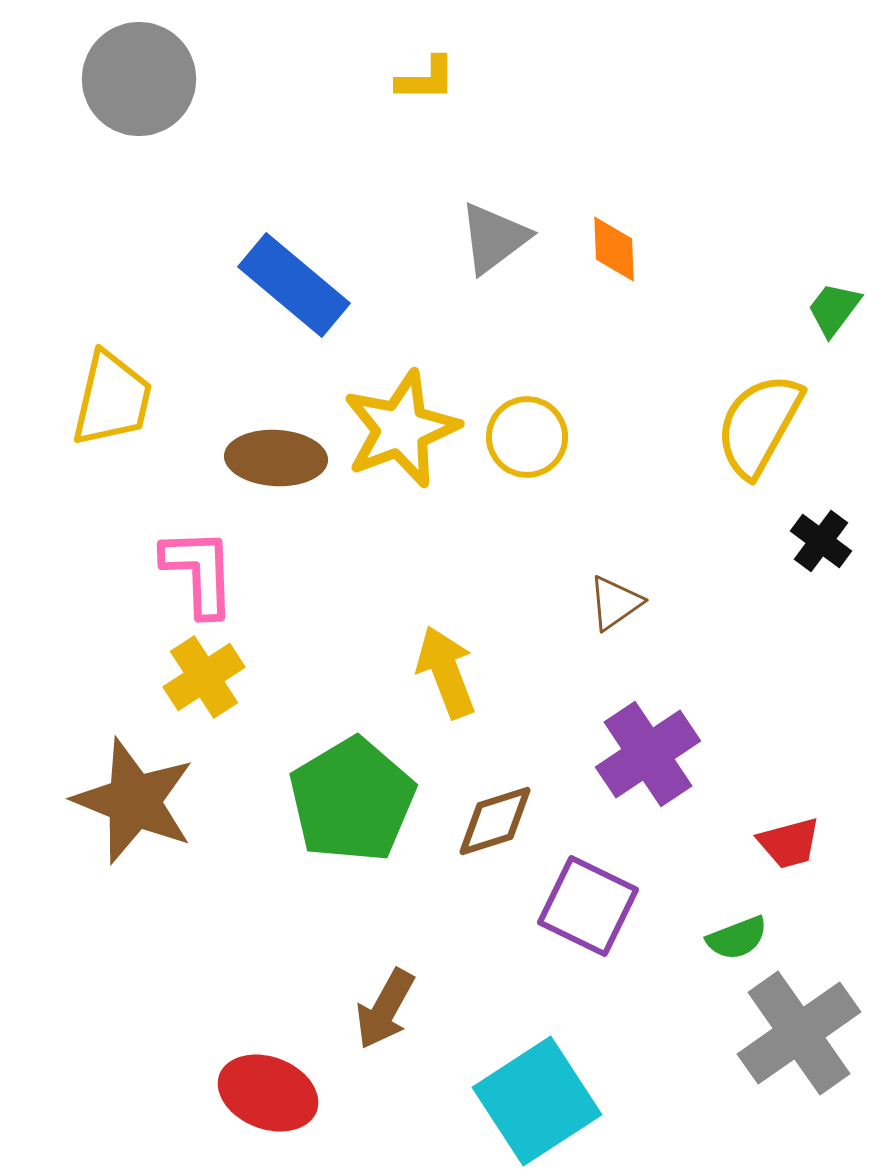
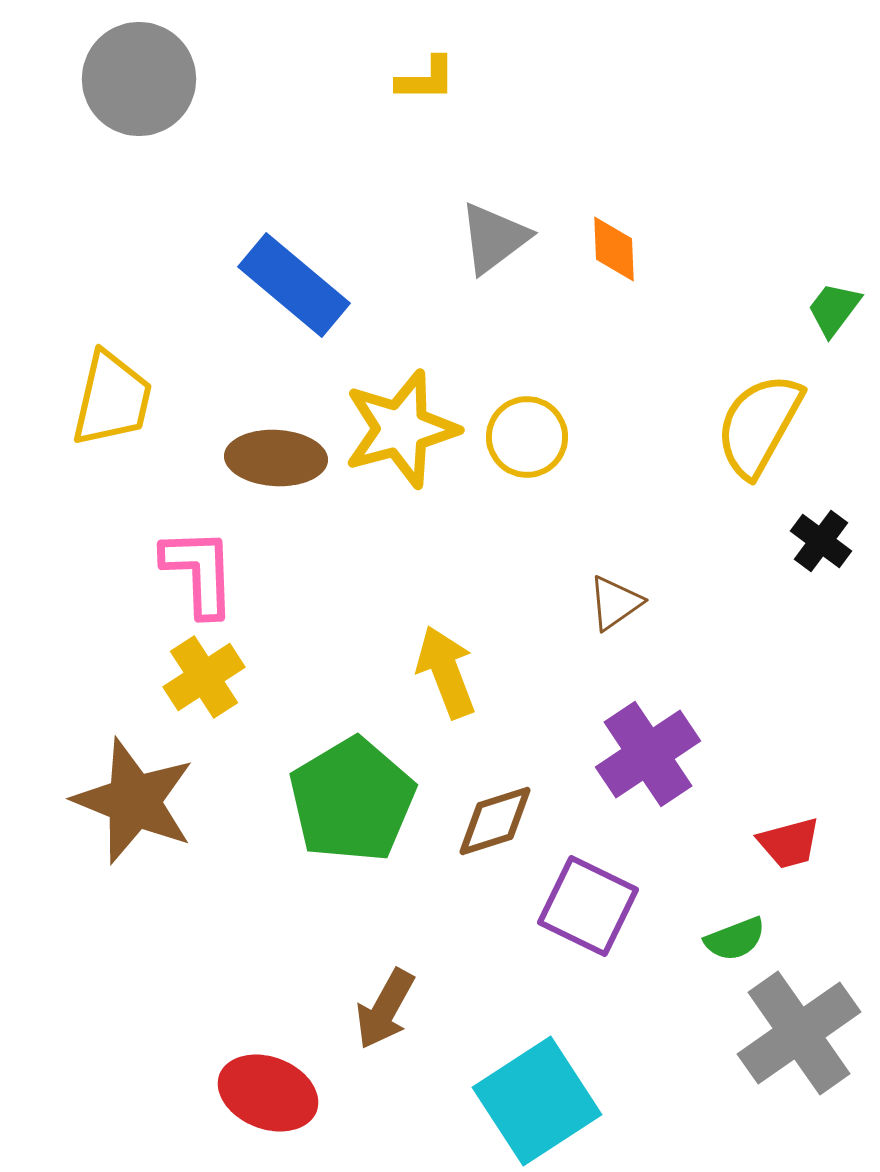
yellow star: rotated 6 degrees clockwise
green semicircle: moved 2 px left, 1 px down
